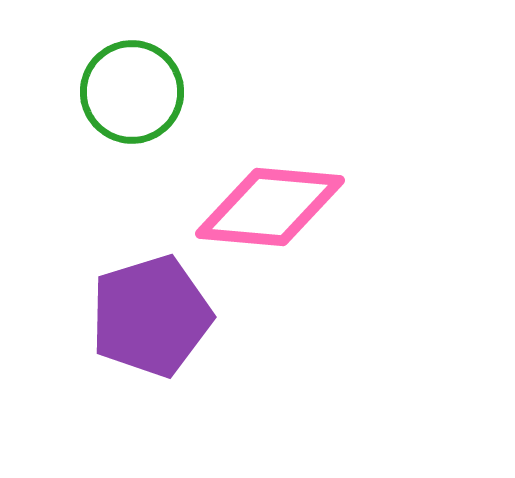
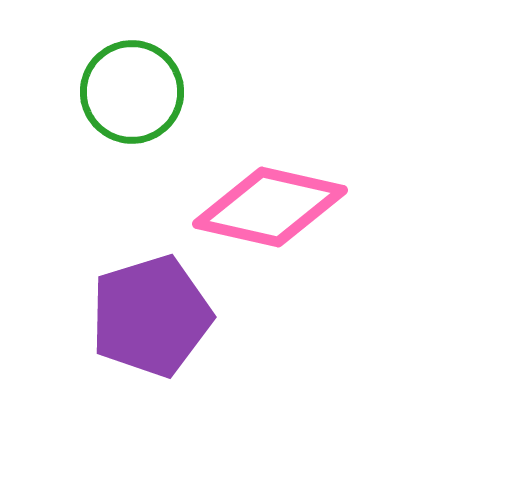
pink diamond: rotated 8 degrees clockwise
